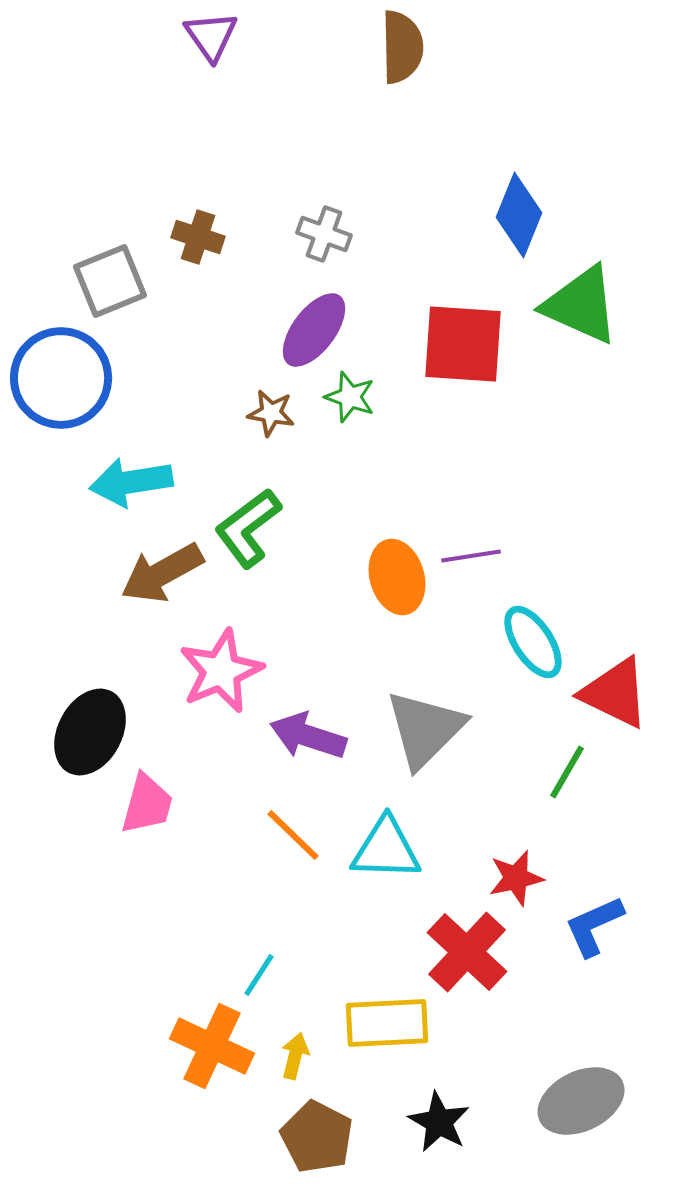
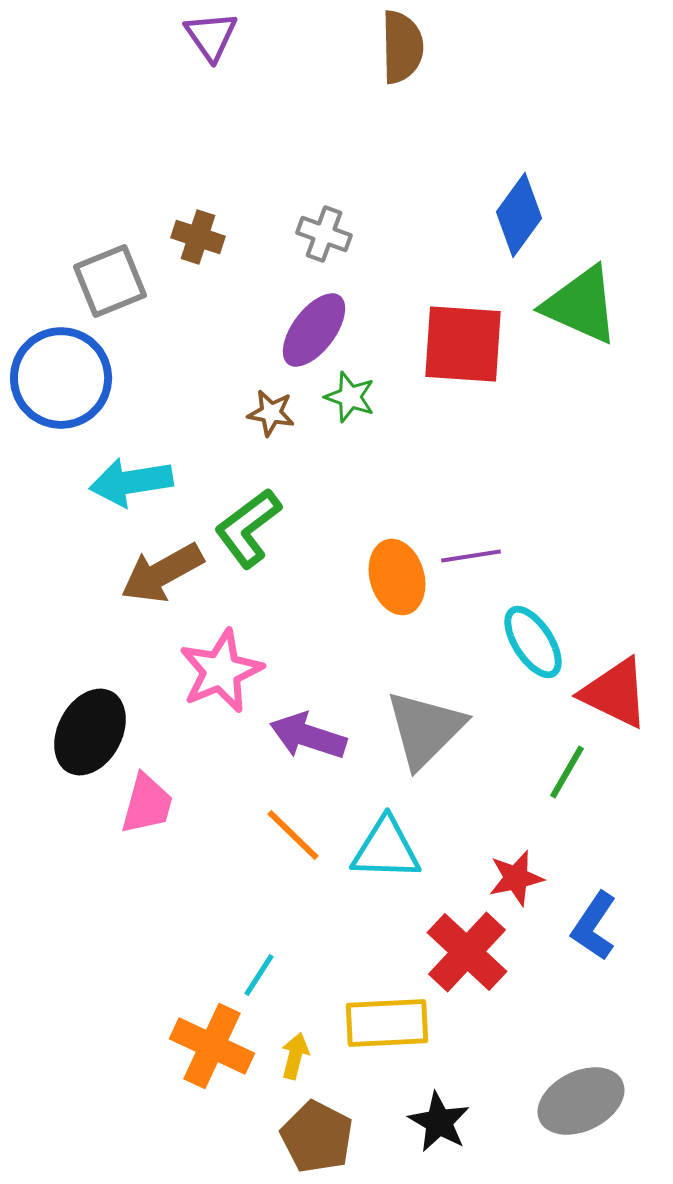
blue diamond: rotated 14 degrees clockwise
blue L-shape: rotated 32 degrees counterclockwise
